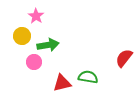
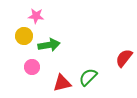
pink star: rotated 28 degrees counterclockwise
yellow circle: moved 2 px right
green arrow: moved 1 px right
pink circle: moved 2 px left, 5 px down
green semicircle: rotated 54 degrees counterclockwise
